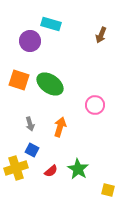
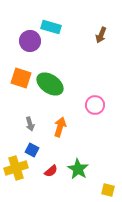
cyan rectangle: moved 3 px down
orange square: moved 2 px right, 2 px up
